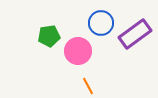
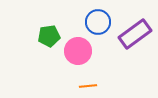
blue circle: moved 3 px left, 1 px up
orange line: rotated 66 degrees counterclockwise
